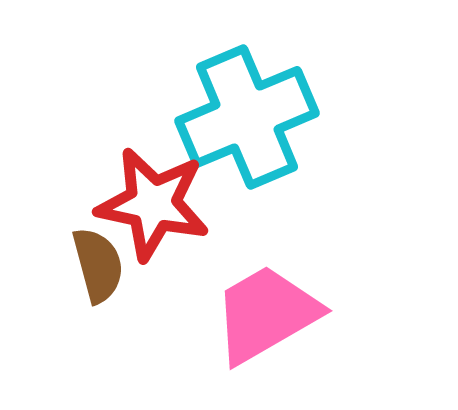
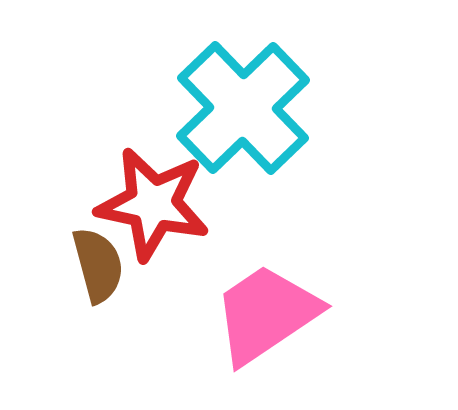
cyan cross: moved 4 px left, 9 px up; rotated 21 degrees counterclockwise
pink trapezoid: rotated 4 degrees counterclockwise
